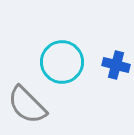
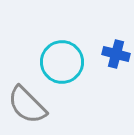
blue cross: moved 11 px up
